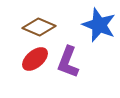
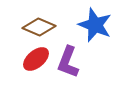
blue star: moved 4 px left
red ellipse: moved 1 px right
